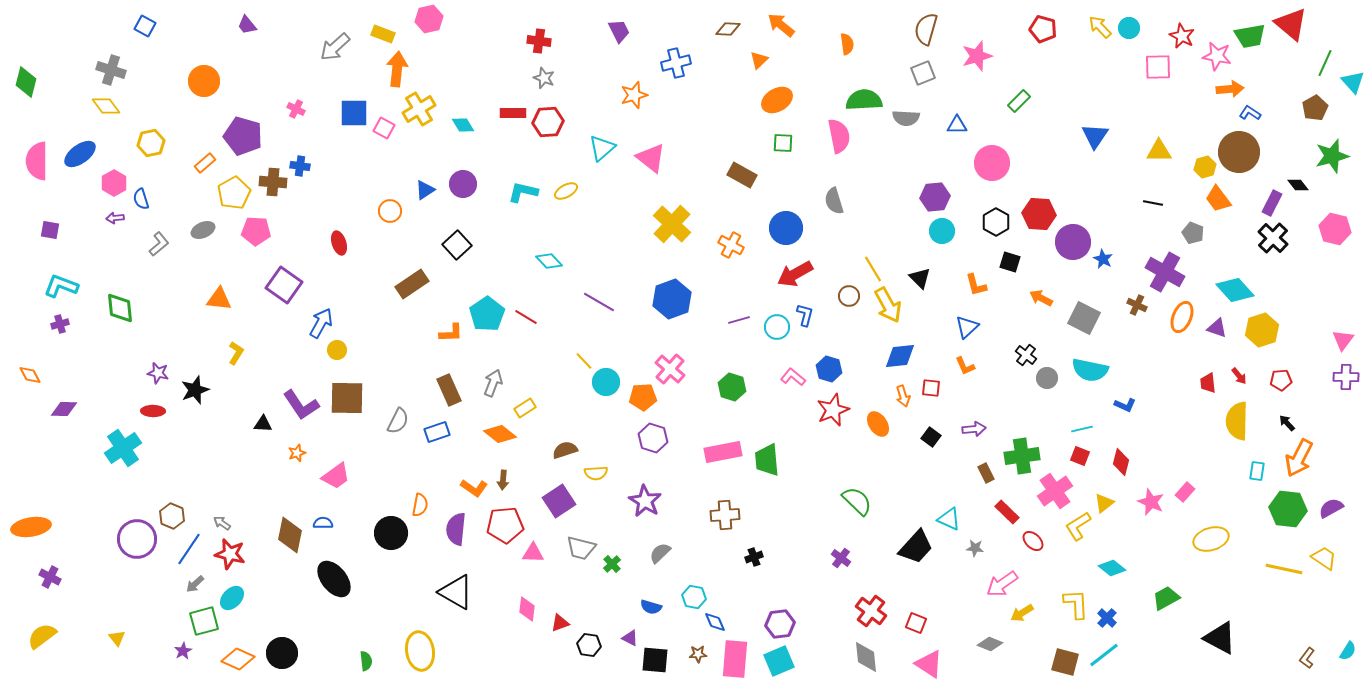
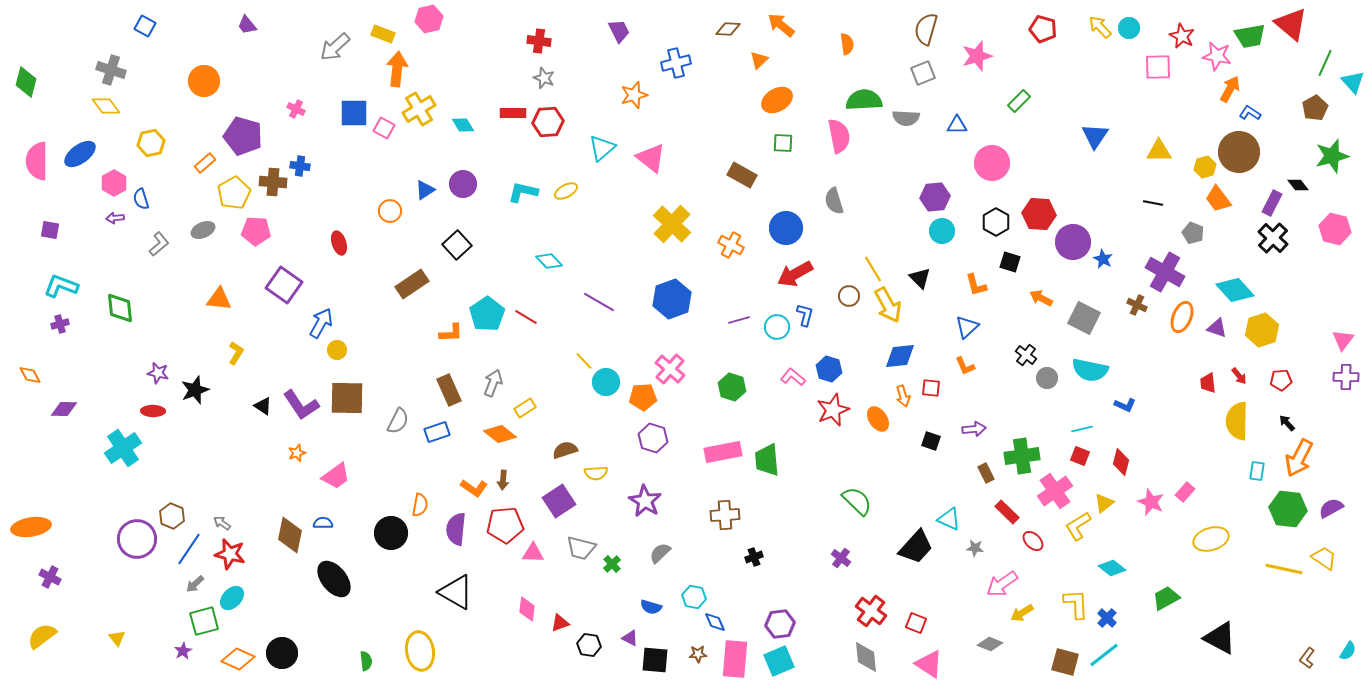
orange arrow at (1230, 89): rotated 56 degrees counterclockwise
black triangle at (263, 424): moved 18 px up; rotated 30 degrees clockwise
orange ellipse at (878, 424): moved 5 px up
black square at (931, 437): moved 4 px down; rotated 18 degrees counterclockwise
